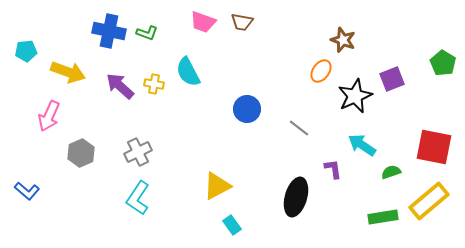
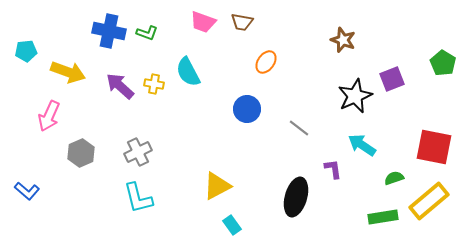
orange ellipse: moved 55 px left, 9 px up
green semicircle: moved 3 px right, 6 px down
cyan L-shape: rotated 48 degrees counterclockwise
